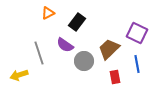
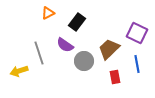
yellow arrow: moved 4 px up
